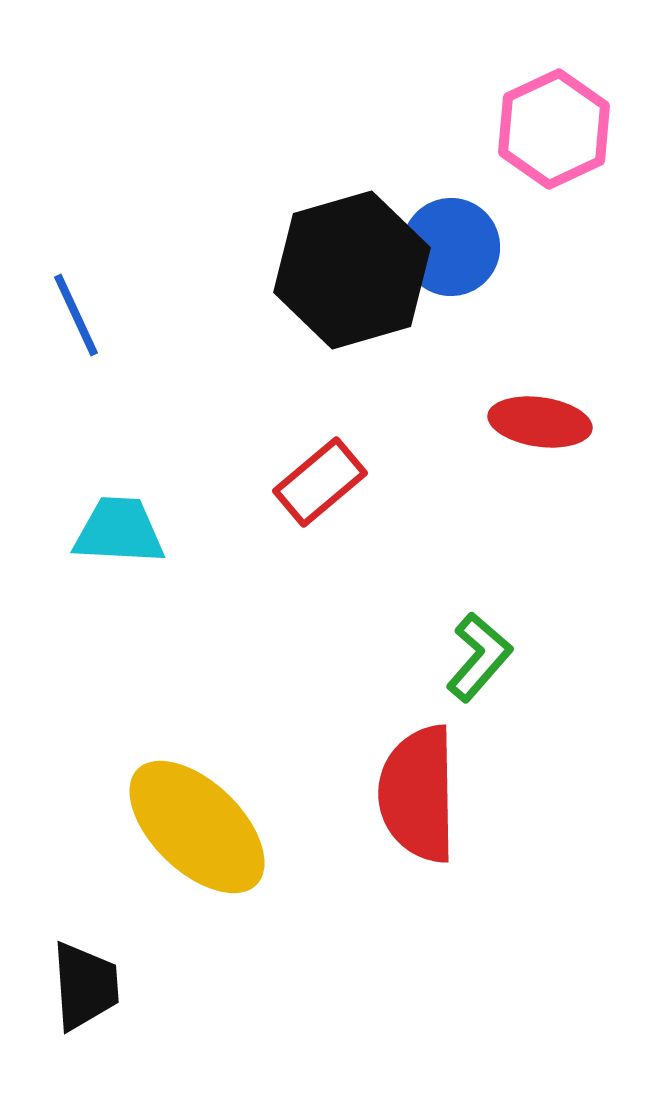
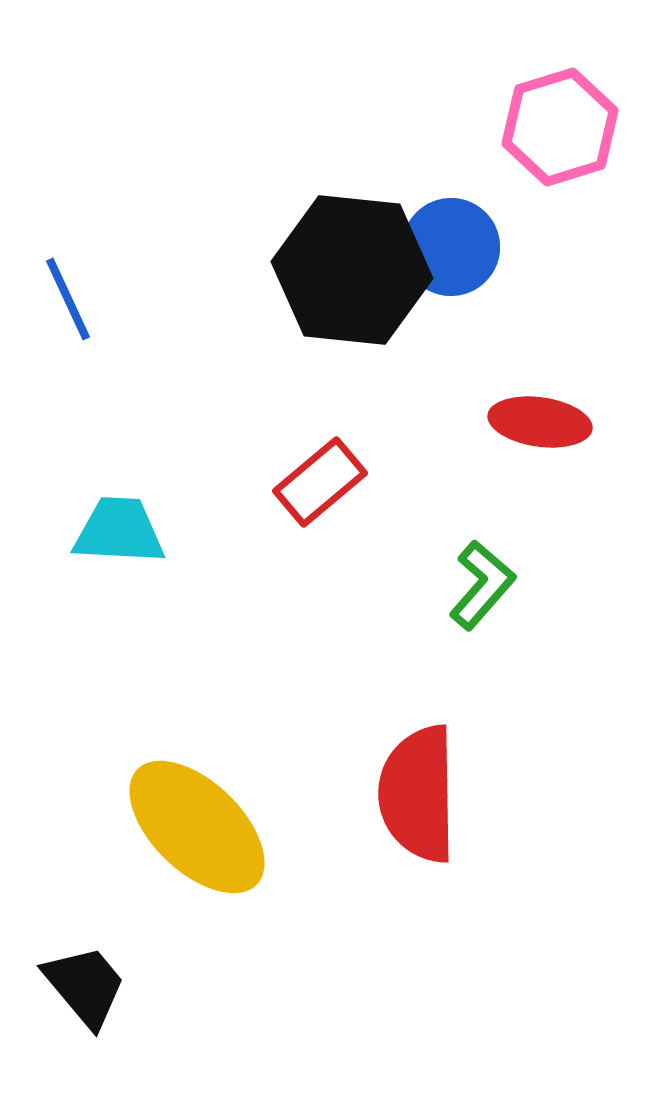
pink hexagon: moved 6 px right, 2 px up; rotated 8 degrees clockwise
black hexagon: rotated 22 degrees clockwise
blue line: moved 8 px left, 16 px up
green L-shape: moved 3 px right, 72 px up
black trapezoid: rotated 36 degrees counterclockwise
